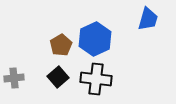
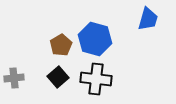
blue hexagon: rotated 20 degrees counterclockwise
